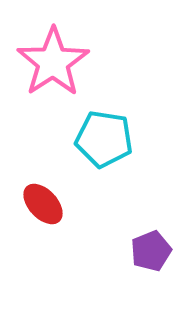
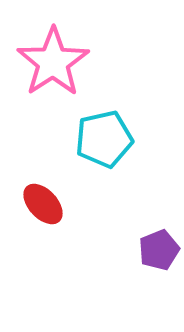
cyan pentagon: rotated 22 degrees counterclockwise
purple pentagon: moved 8 px right, 1 px up
